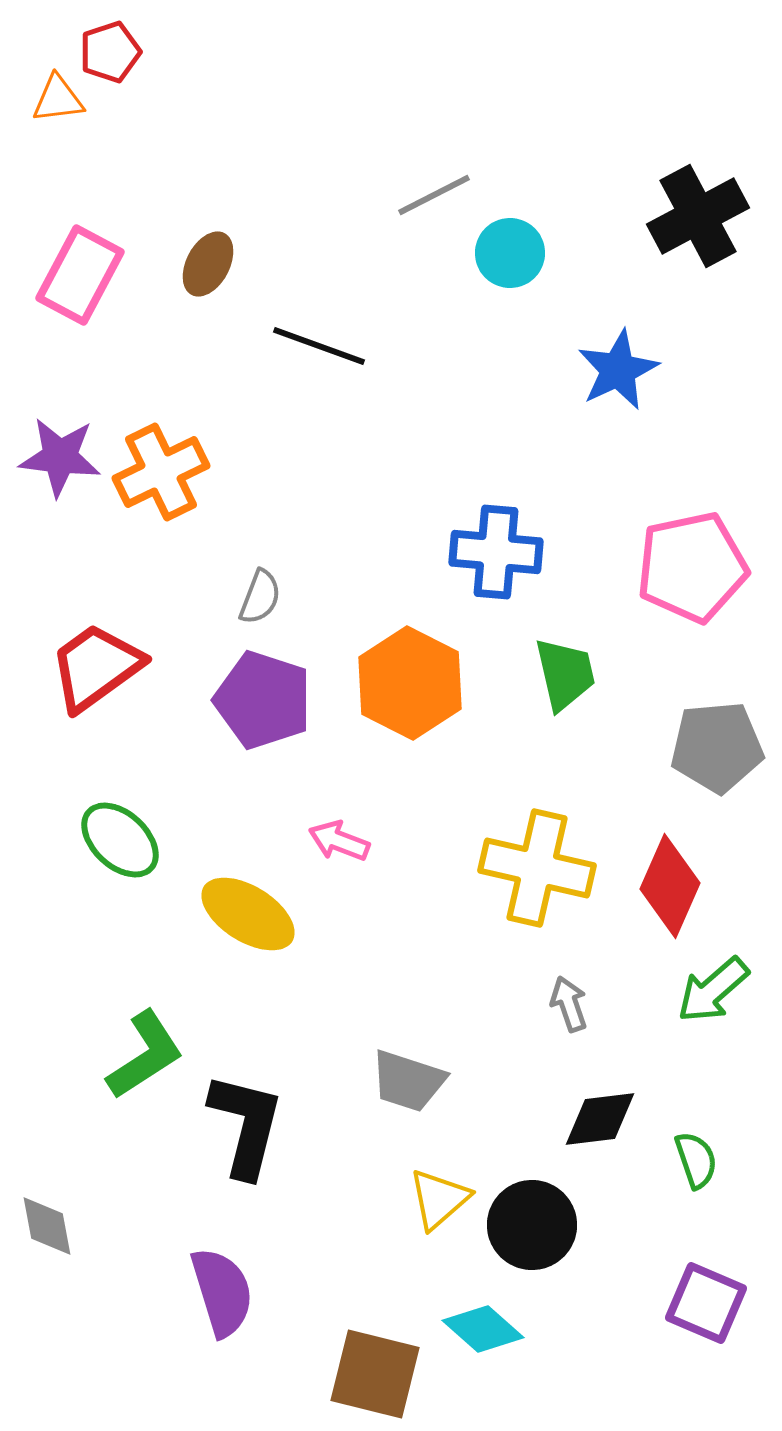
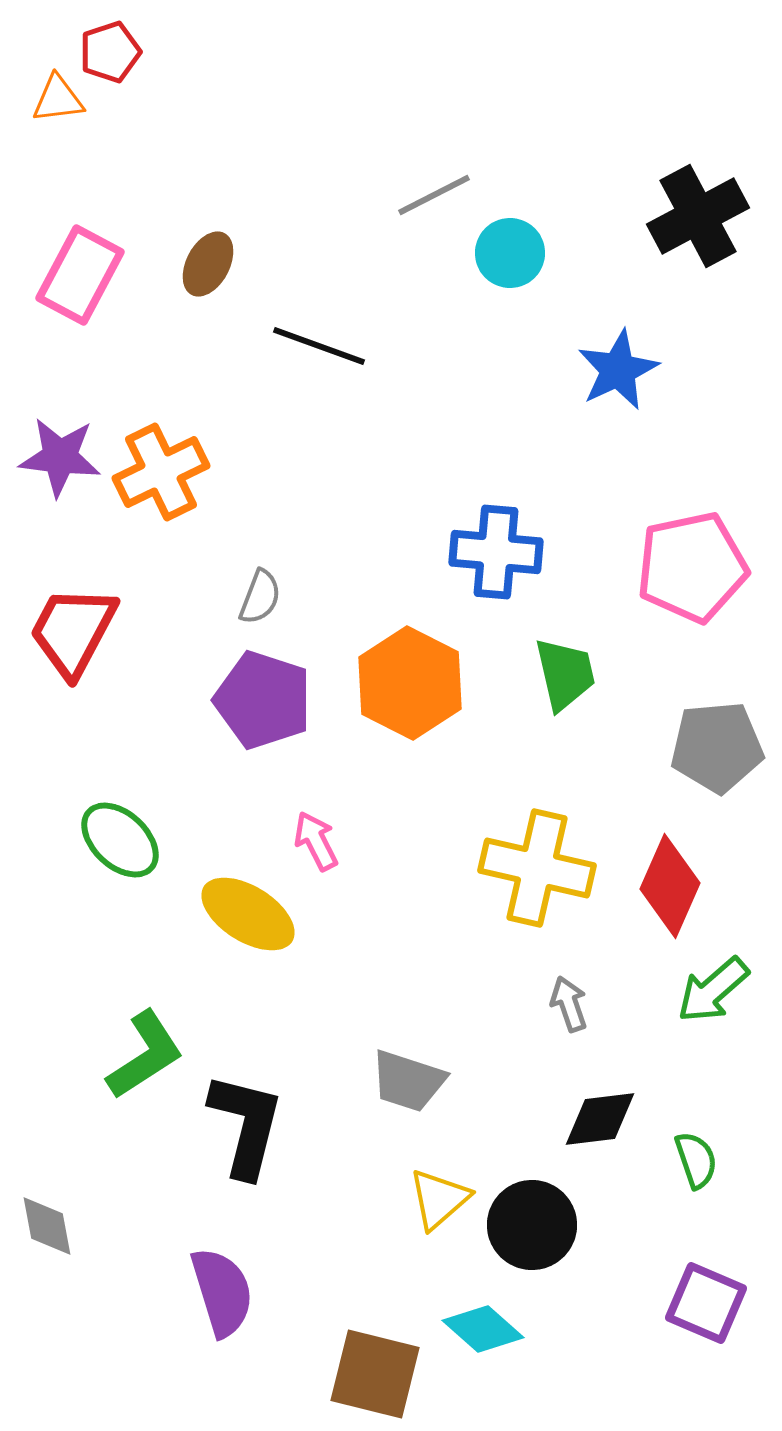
red trapezoid: moved 23 px left, 36 px up; rotated 26 degrees counterclockwise
pink arrow: moved 23 px left; rotated 42 degrees clockwise
